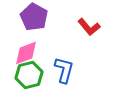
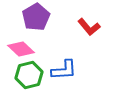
purple pentagon: moved 2 px right; rotated 12 degrees clockwise
pink diamond: moved 5 px left, 4 px up; rotated 64 degrees clockwise
blue L-shape: rotated 72 degrees clockwise
